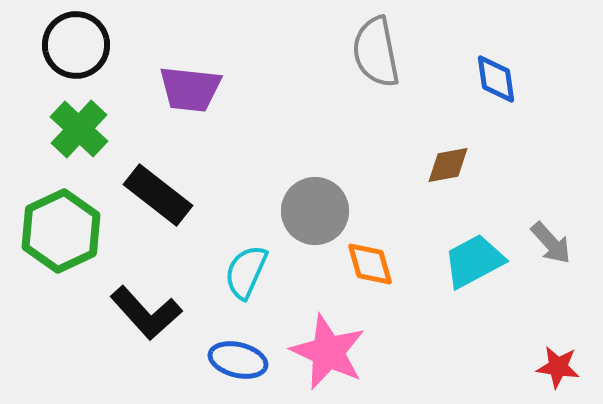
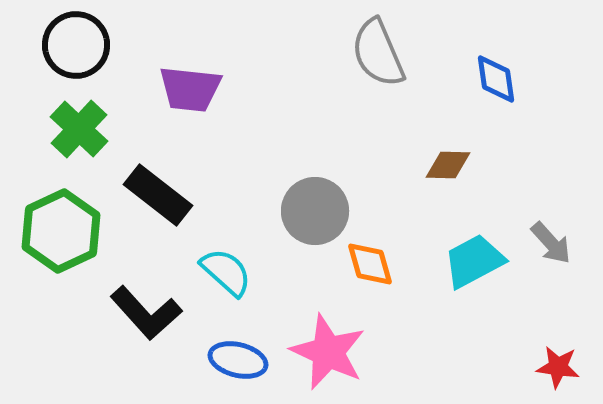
gray semicircle: moved 2 px right, 1 px down; rotated 12 degrees counterclockwise
brown diamond: rotated 12 degrees clockwise
cyan semicircle: moved 20 px left; rotated 108 degrees clockwise
